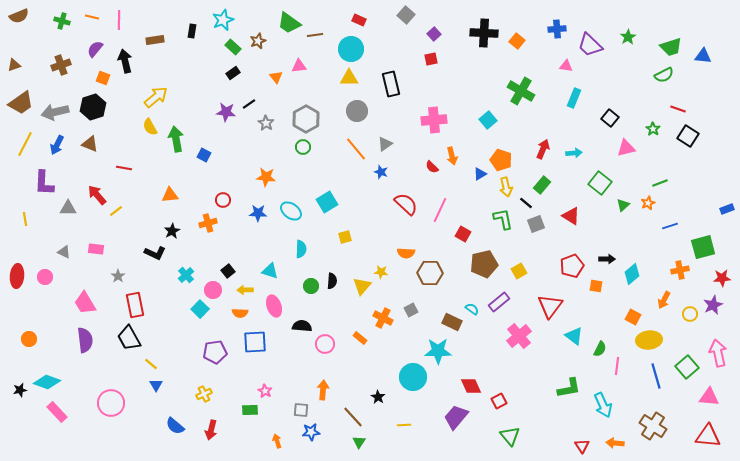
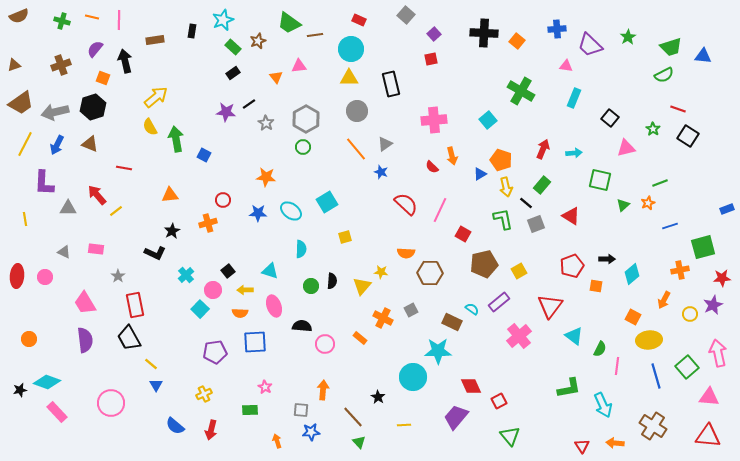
green square at (600, 183): moved 3 px up; rotated 25 degrees counterclockwise
pink star at (265, 391): moved 4 px up
green triangle at (359, 442): rotated 16 degrees counterclockwise
